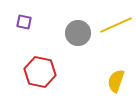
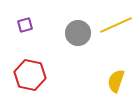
purple square: moved 1 px right, 3 px down; rotated 28 degrees counterclockwise
red hexagon: moved 10 px left, 3 px down
